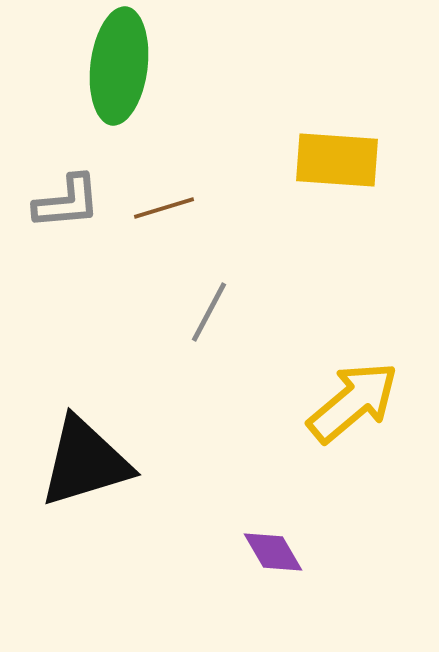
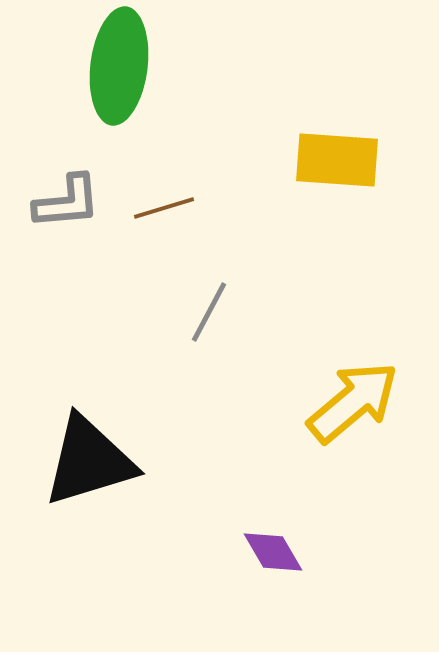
black triangle: moved 4 px right, 1 px up
